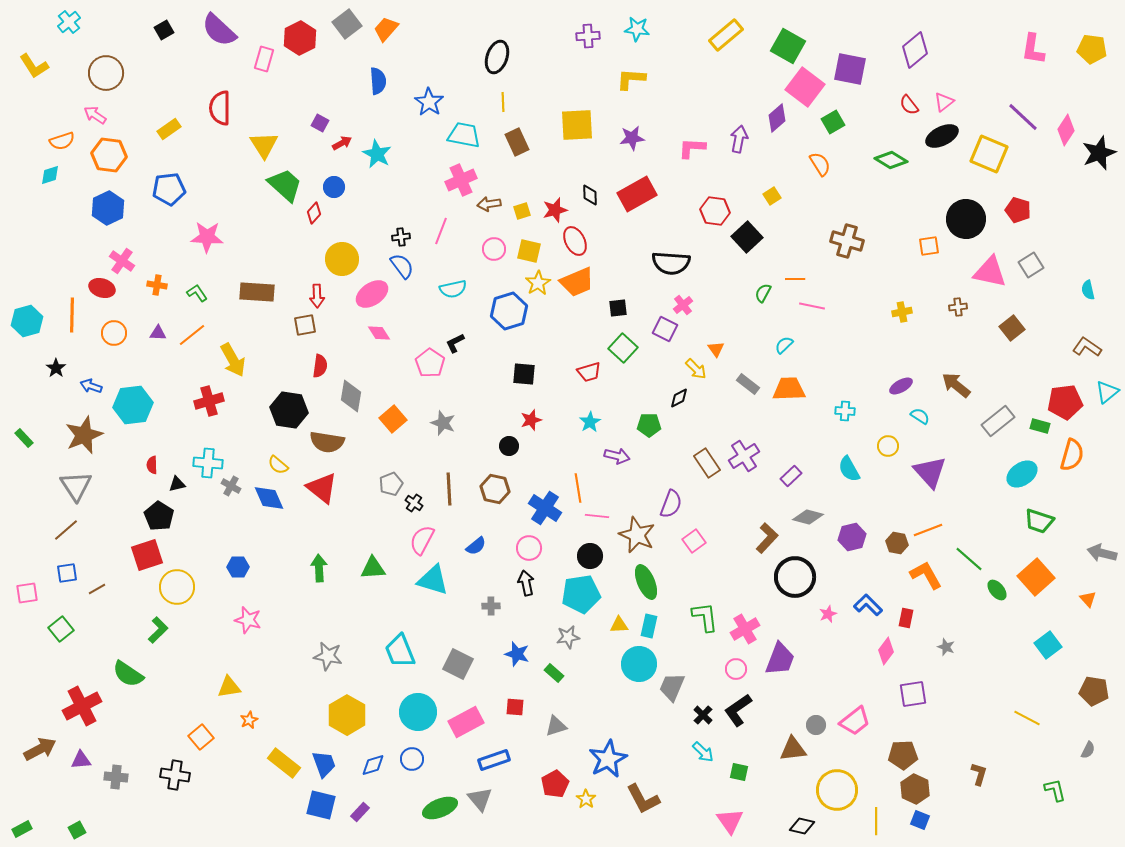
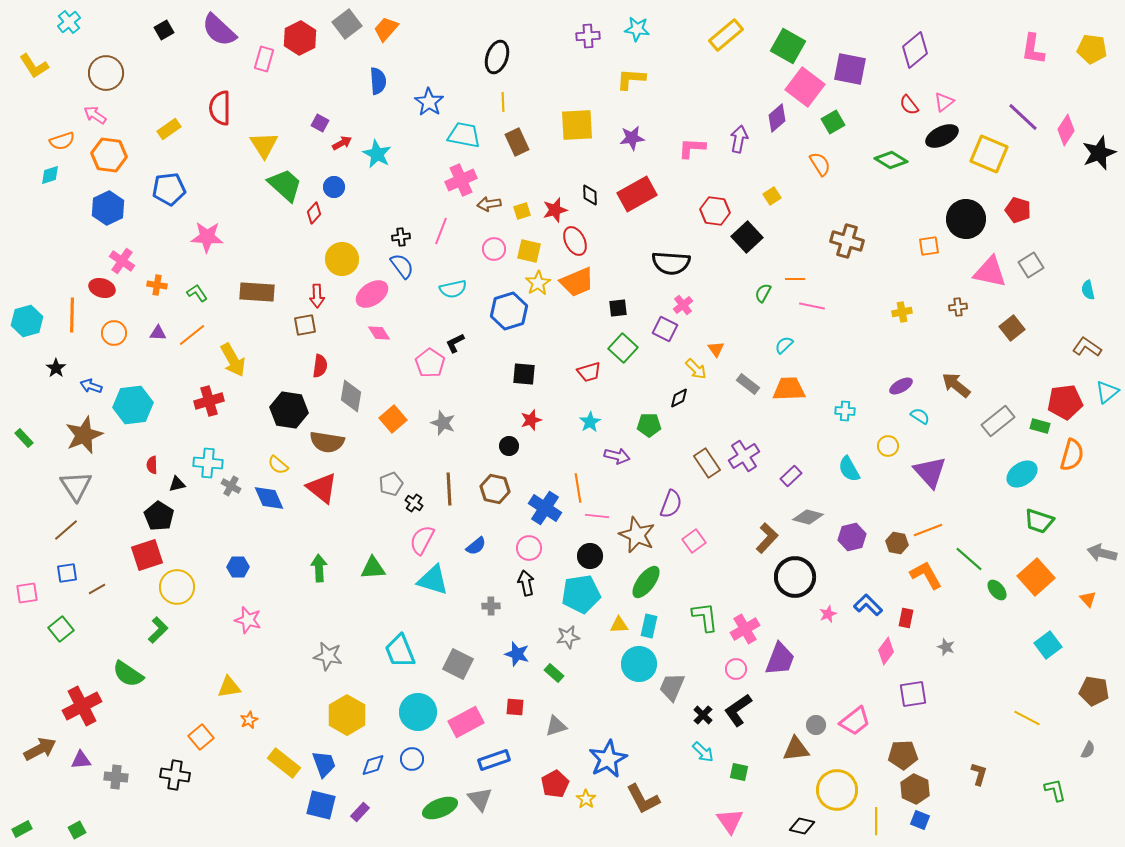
green ellipse at (646, 582): rotated 60 degrees clockwise
brown triangle at (793, 749): moved 3 px right
